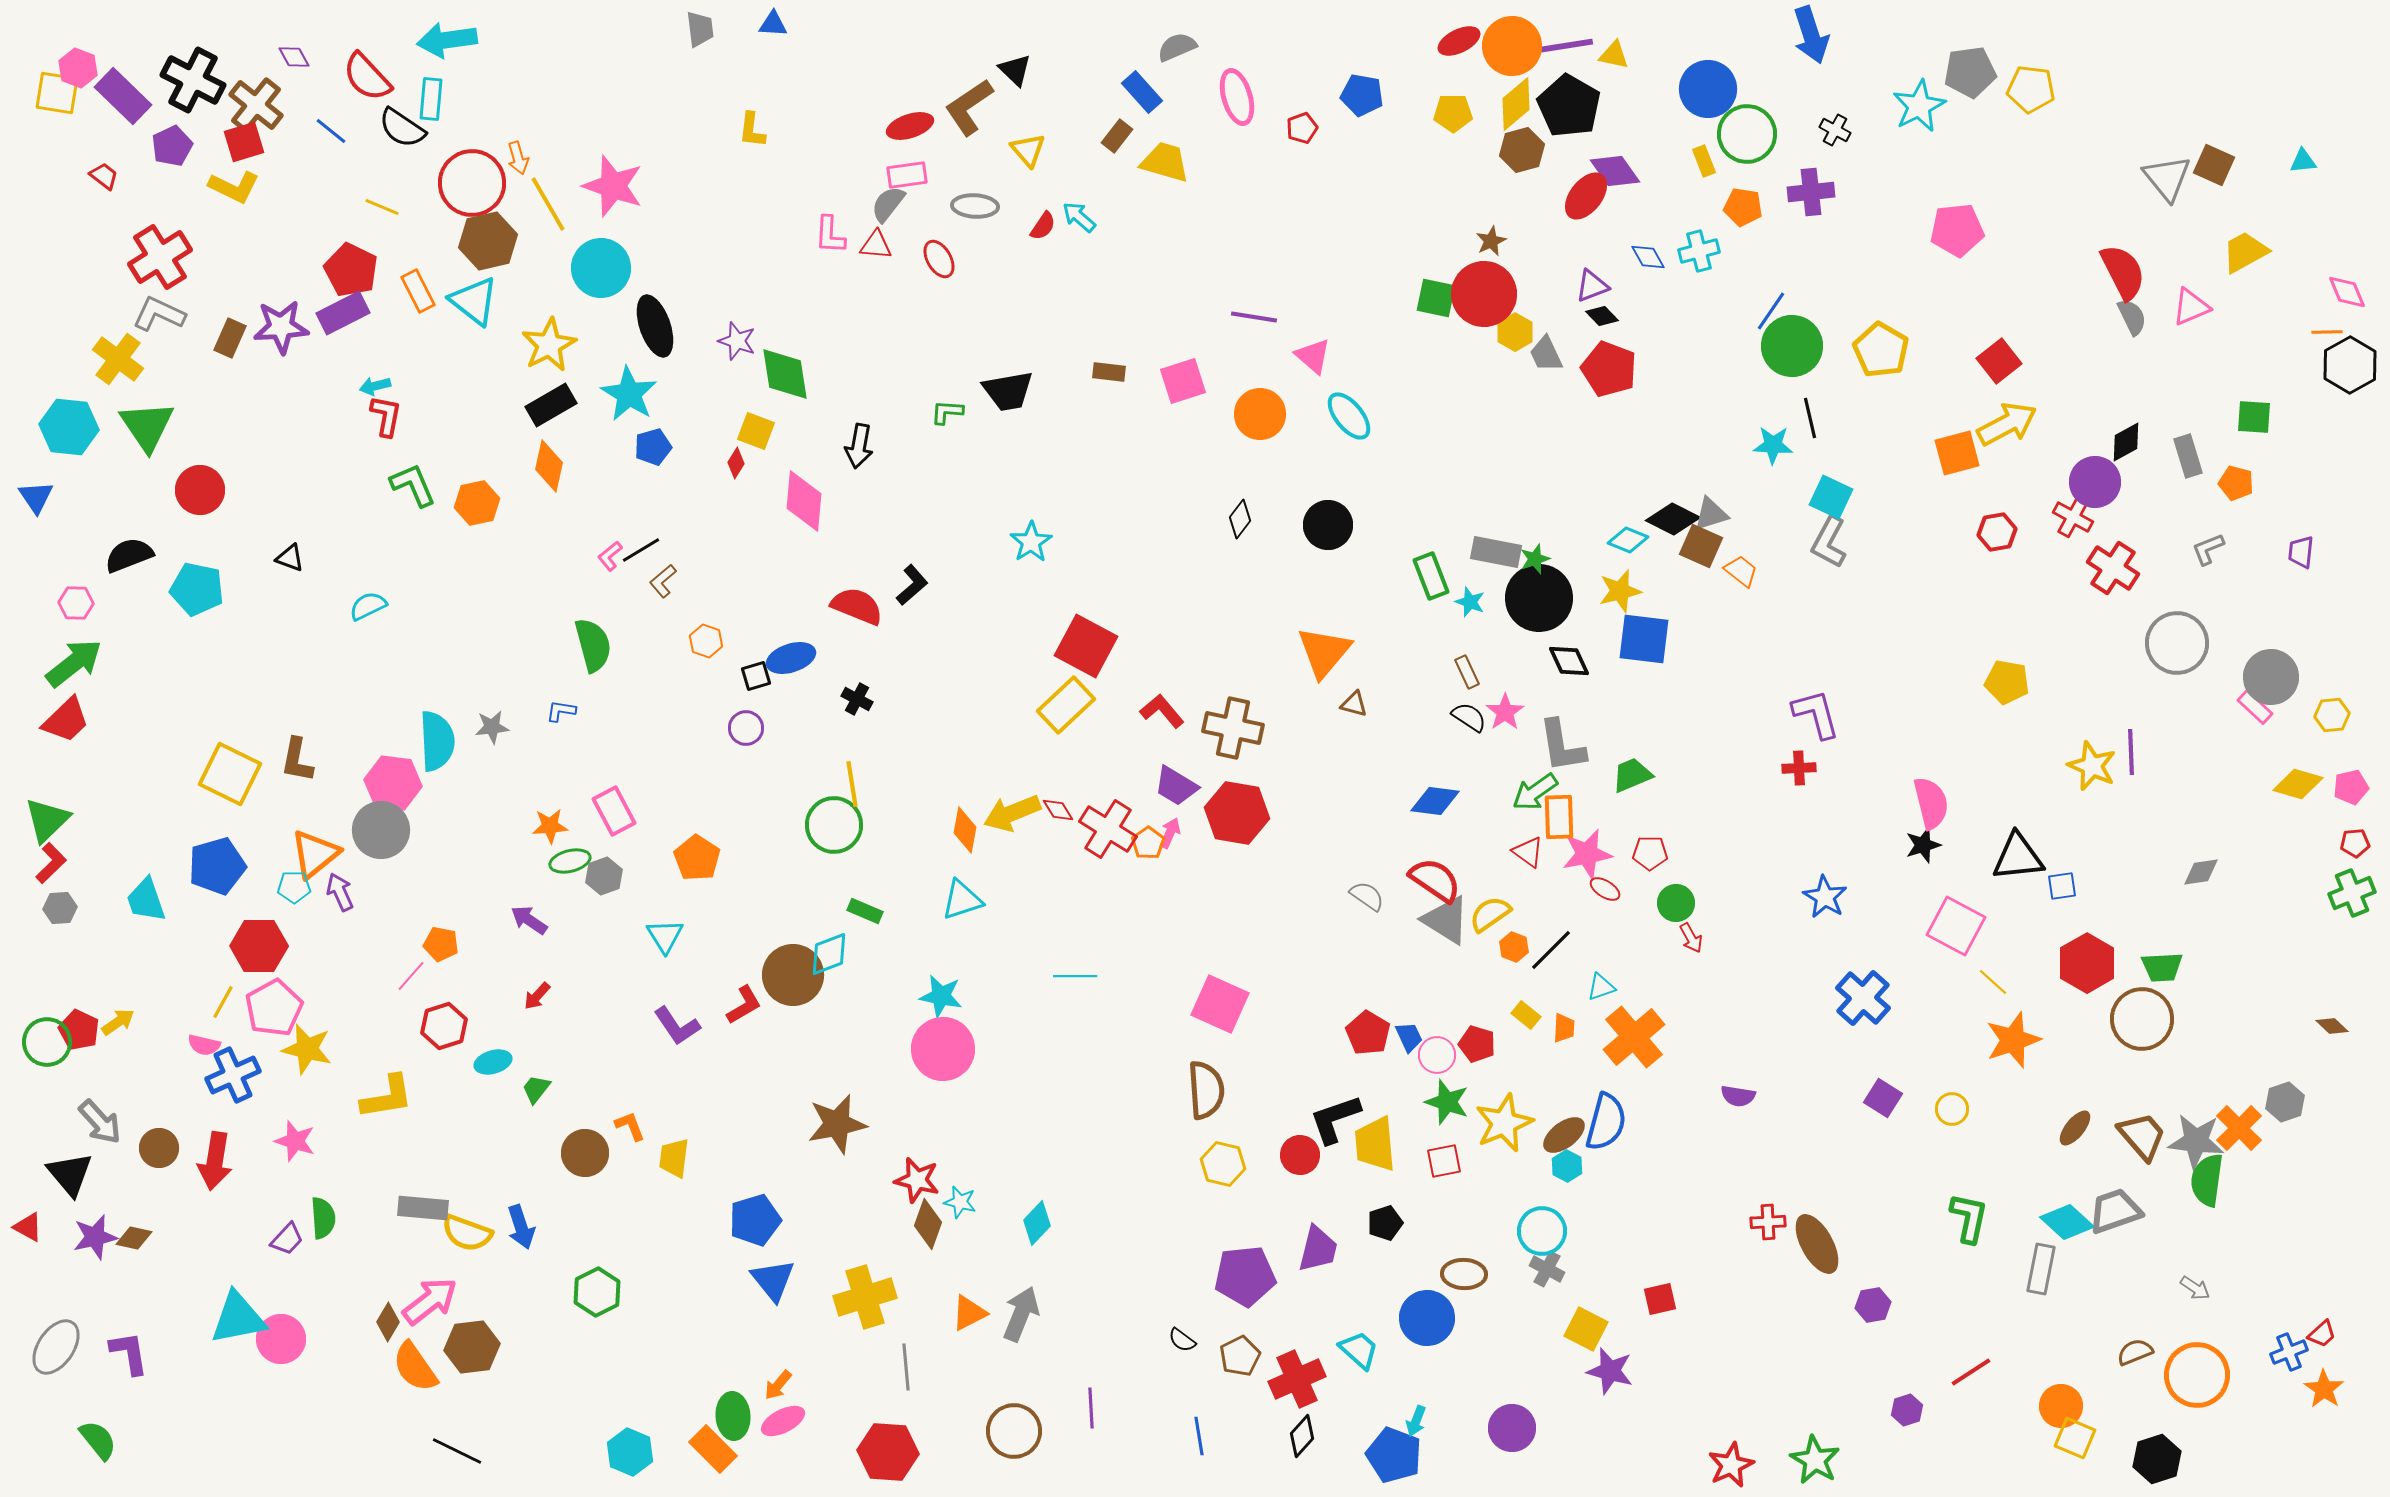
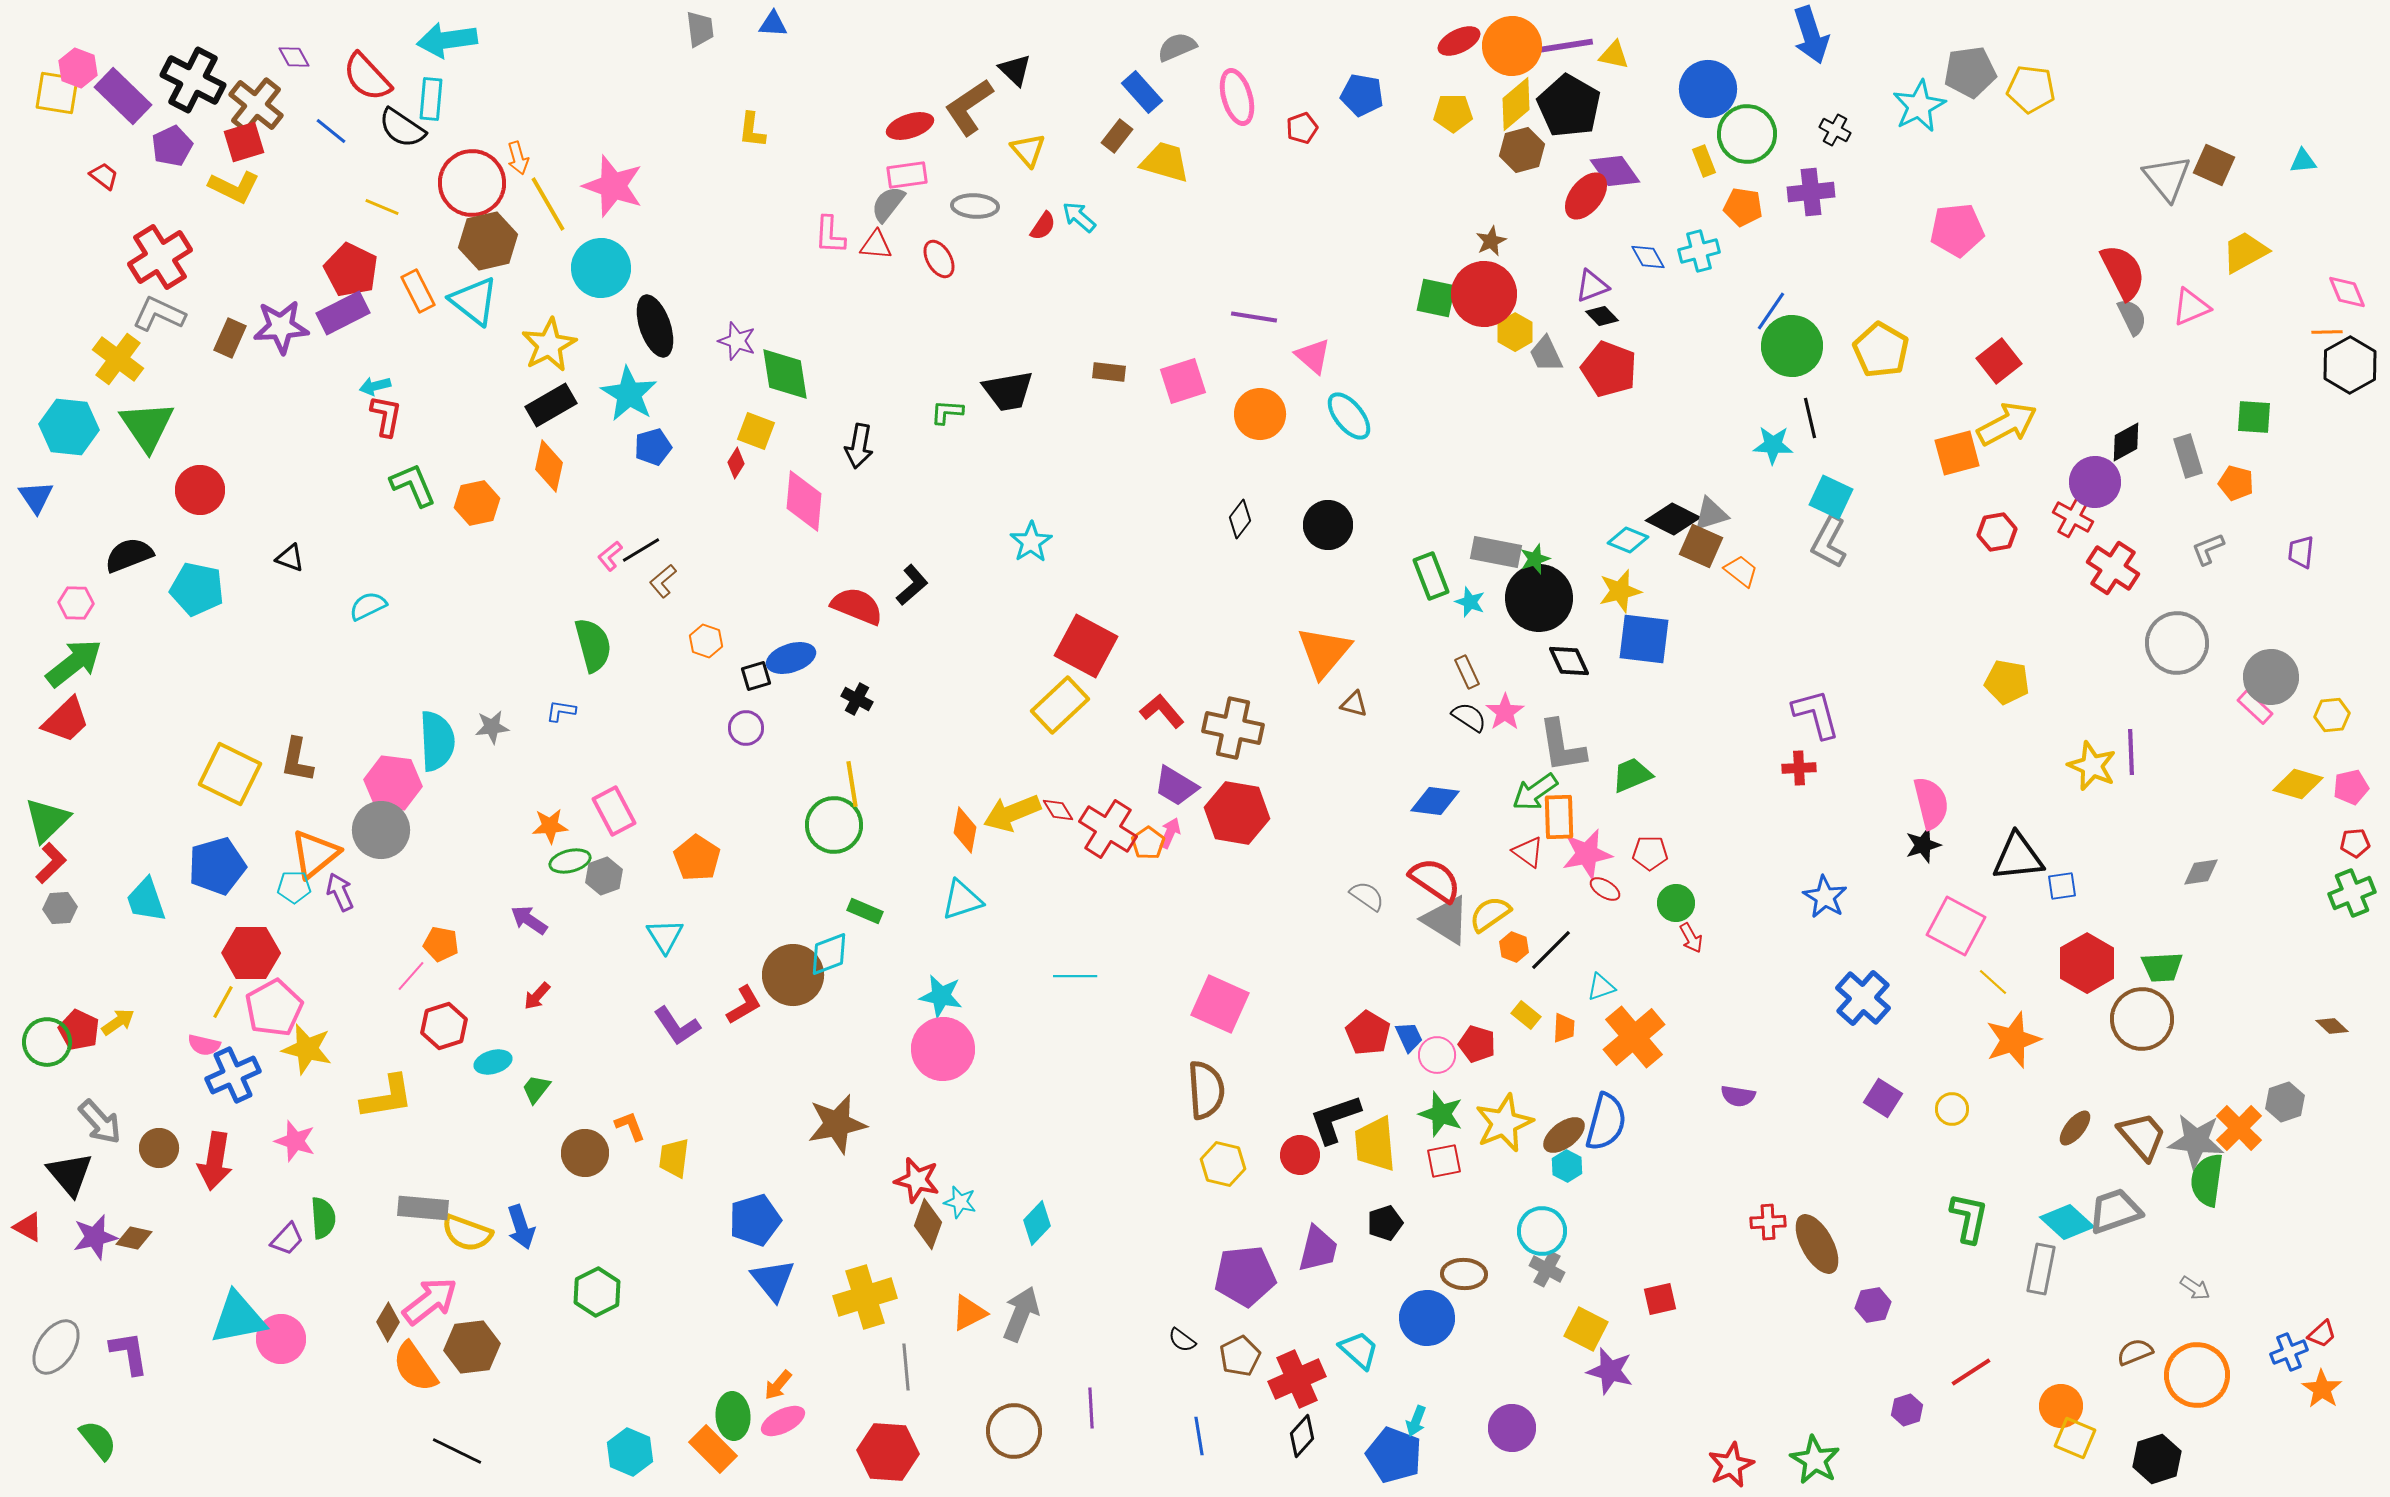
yellow rectangle at (1066, 705): moved 6 px left
red hexagon at (259, 946): moved 8 px left, 7 px down
green star at (1447, 1102): moved 6 px left, 12 px down
orange star at (2324, 1389): moved 2 px left
